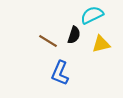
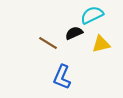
black semicircle: moved 2 px up; rotated 132 degrees counterclockwise
brown line: moved 2 px down
blue L-shape: moved 2 px right, 4 px down
